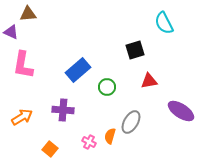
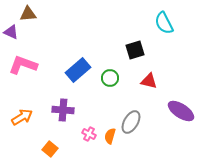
pink L-shape: rotated 100 degrees clockwise
red triangle: rotated 24 degrees clockwise
green circle: moved 3 px right, 9 px up
pink cross: moved 8 px up
